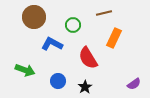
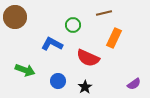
brown circle: moved 19 px left
red semicircle: rotated 35 degrees counterclockwise
